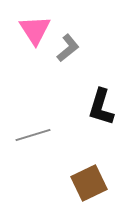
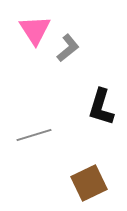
gray line: moved 1 px right
